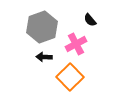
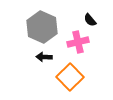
gray hexagon: rotated 16 degrees counterclockwise
pink cross: moved 2 px right, 2 px up; rotated 15 degrees clockwise
